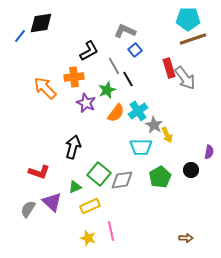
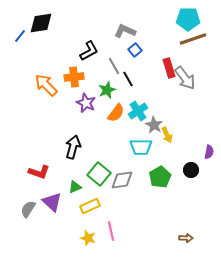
orange arrow: moved 1 px right, 3 px up
